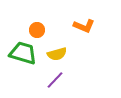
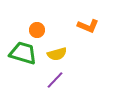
orange L-shape: moved 4 px right
